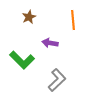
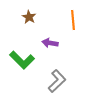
brown star: rotated 16 degrees counterclockwise
gray L-shape: moved 1 px down
